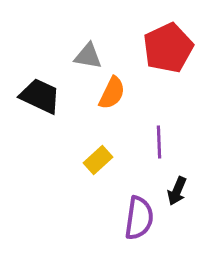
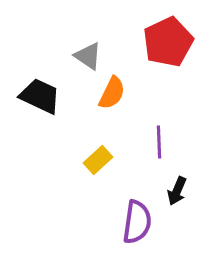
red pentagon: moved 6 px up
gray triangle: rotated 24 degrees clockwise
purple semicircle: moved 2 px left, 4 px down
